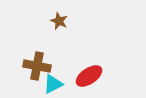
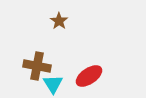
brown star: rotated 12 degrees clockwise
cyan triangle: rotated 35 degrees counterclockwise
